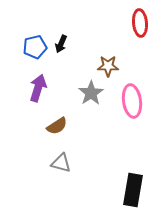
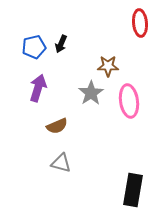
blue pentagon: moved 1 px left
pink ellipse: moved 3 px left
brown semicircle: rotated 10 degrees clockwise
